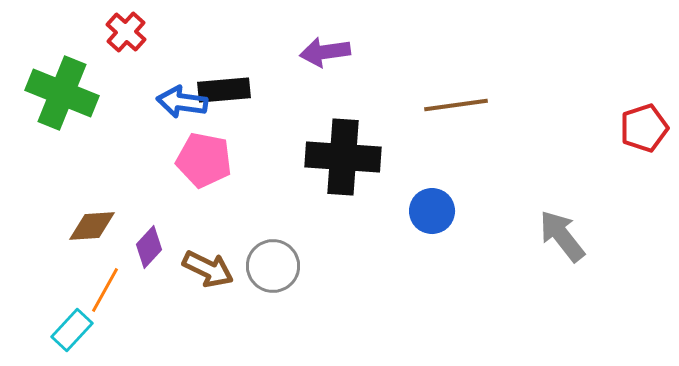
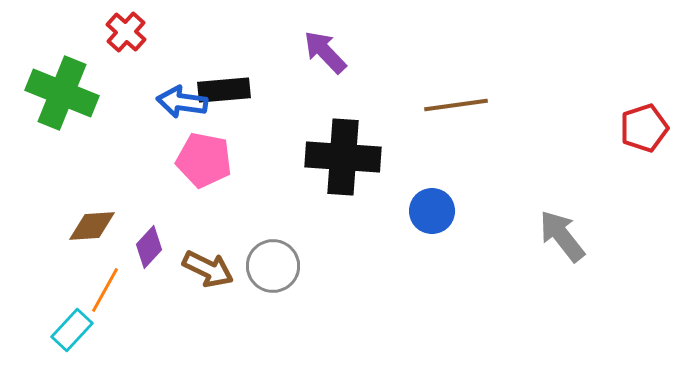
purple arrow: rotated 54 degrees clockwise
